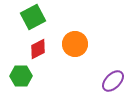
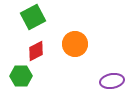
red diamond: moved 2 px left, 2 px down
purple ellipse: moved 1 px left; rotated 35 degrees clockwise
